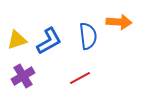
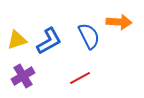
blue semicircle: moved 1 px right; rotated 20 degrees counterclockwise
